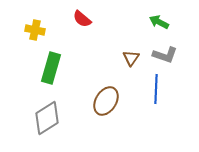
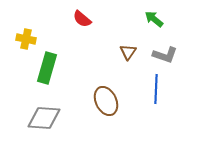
green arrow: moved 5 px left, 3 px up; rotated 12 degrees clockwise
yellow cross: moved 9 px left, 9 px down
brown triangle: moved 3 px left, 6 px up
green rectangle: moved 4 px left
brown ellipse: rotated 56 degrees counterclockwise
gray diamond: moved 3 px left; rotated 36 degrees clockwise
